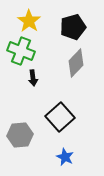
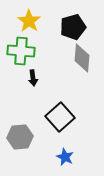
green cross: rotated 16 degrees counterclockwise
gray diamond: moved 6 px right, 5 px up; rotated 40 degrees counterclockwise
gray hexagon: moved 2 px down
